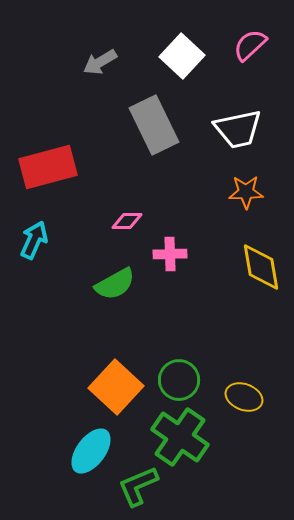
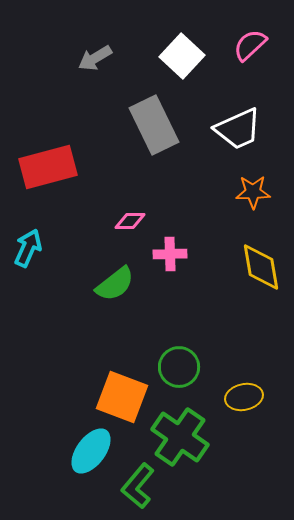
gray arrow: moved 5 px left, 4 px up
white trapezoid: rotated 12 degrees counterclockwise
orange star: moved 7 px right
pink diamond: moved 3 px right
cyan arrow: moved 6 px left, 8 px down
green semicircle: rotated 9 degrees counterclockwise
green circle: moved 13 px up
orange square: moved 6 px right, 10 px down; rotated 22 degrees counterclockwise
yellow ellipse: rotated 33 degrees counterclockwise
green L-shape: rotated 27 degrees counterclockwise
